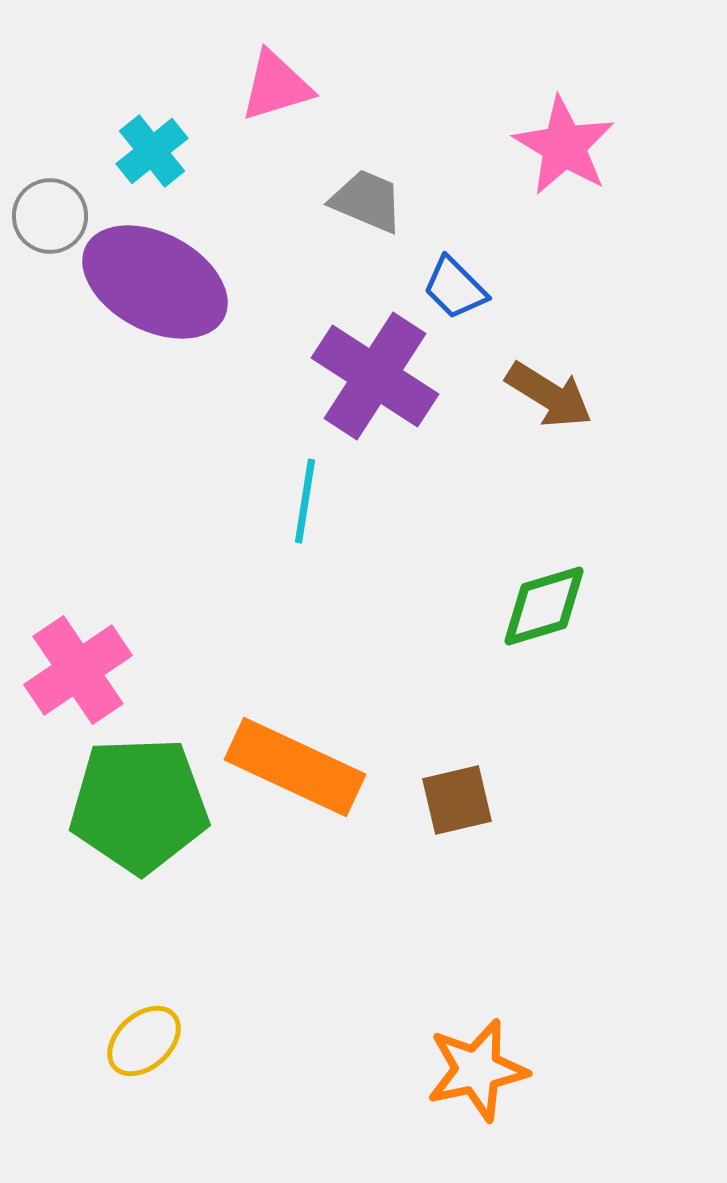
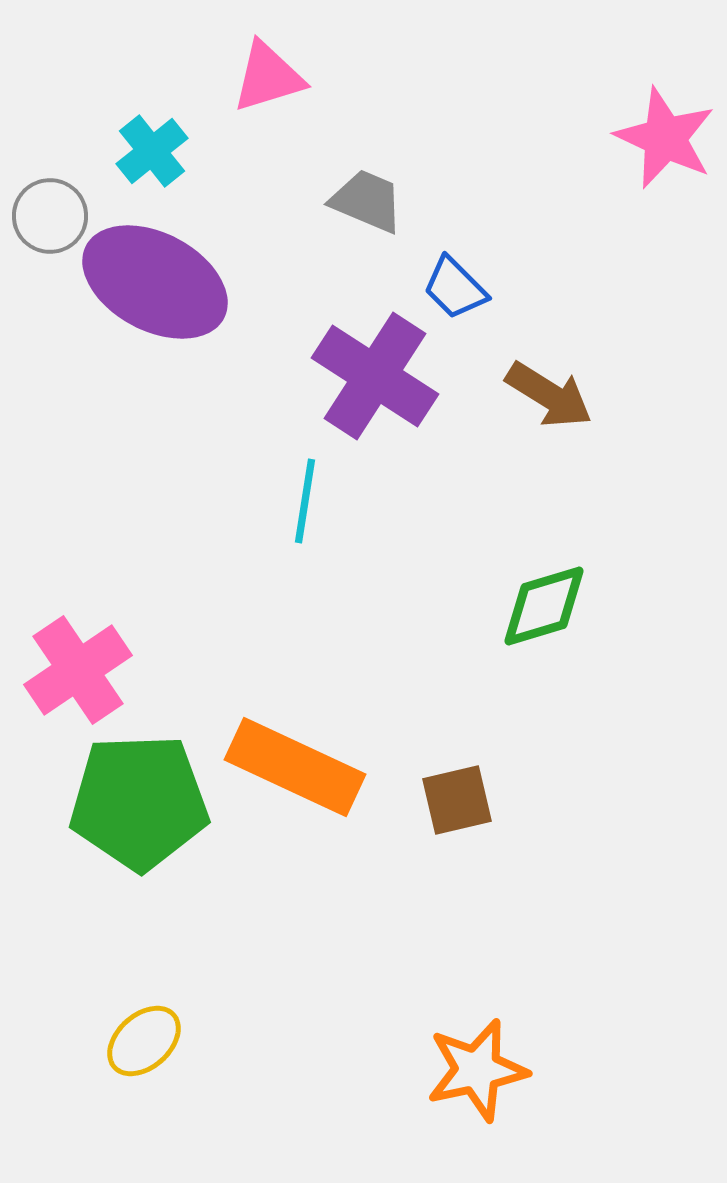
pink triangle: moved 8 px left, 9 px up
pink star: moved 101 px right, 8 px up; rotated 6 degrees counterclockwise
green pentagon: moved 3 px up
